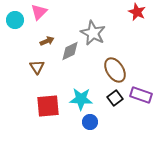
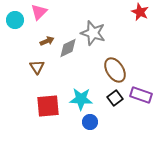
red star: moved 3 px right
gray star: rotated 10 degrees counterclockwise
gray diamond: moved 2 px left, 3 px up
